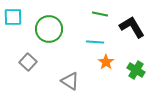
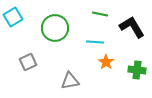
cyan square: rotated 30 degrees counterclockwise
green circle: moved 6 px right, 1 px up
gray square: rotated 24 degrees clockwise
green cross: moved 1 px right; rotated 24 degrees counterclockwise
gray triangle: rotated 42 degrees counterclockwise
